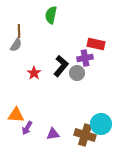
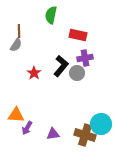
red rectangle: moved 18 px left, 9 px up
